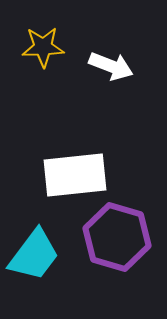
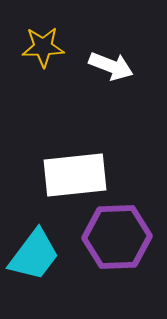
purple hexagon: rotated 18 degrees counterclockwise
